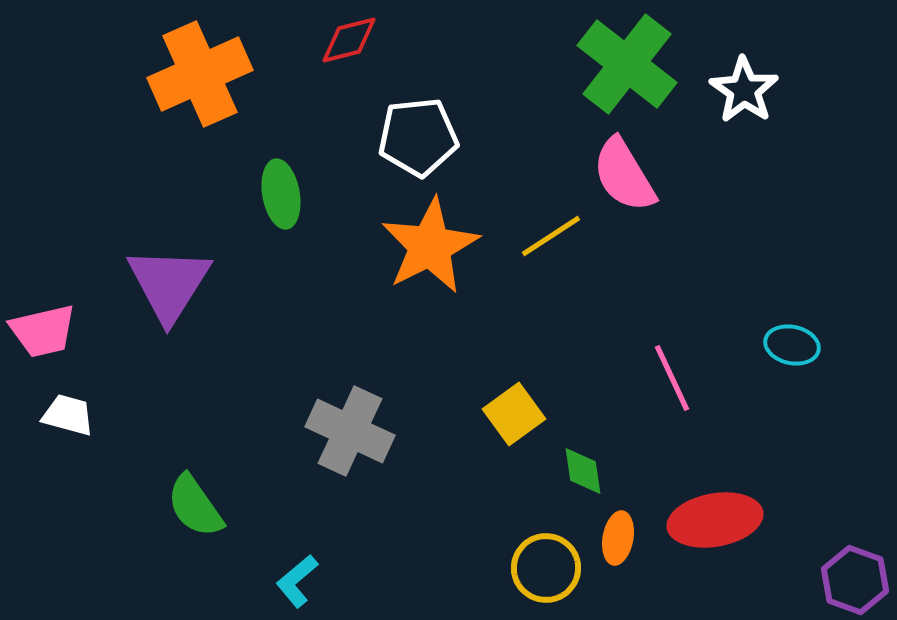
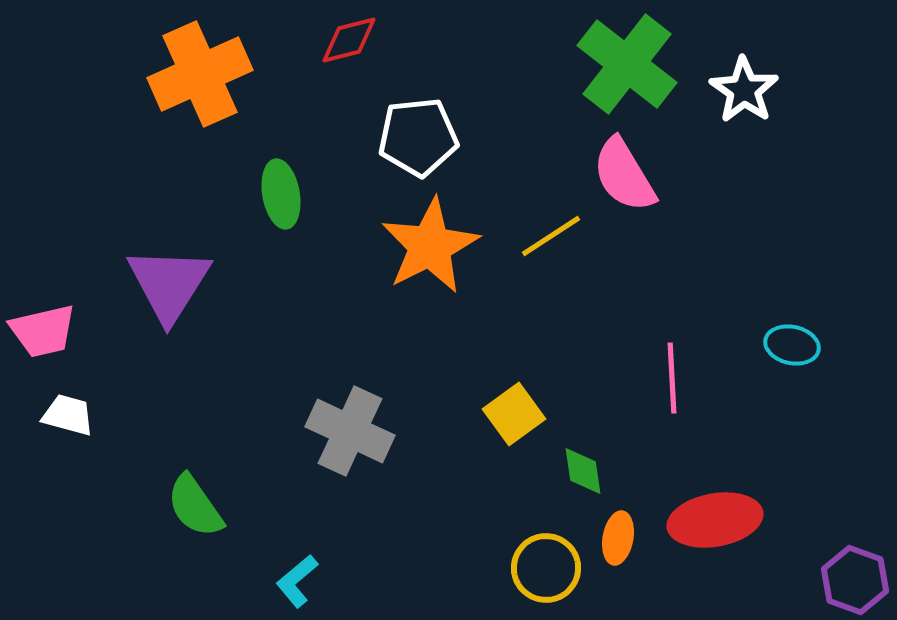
pink line: rotated 22 degrees clockwise
